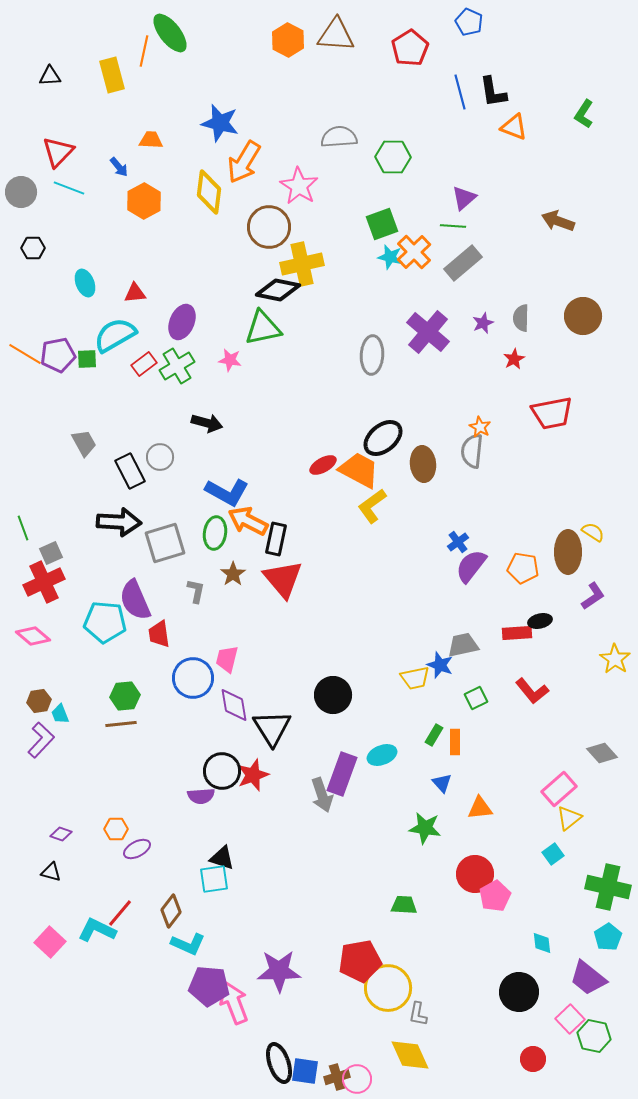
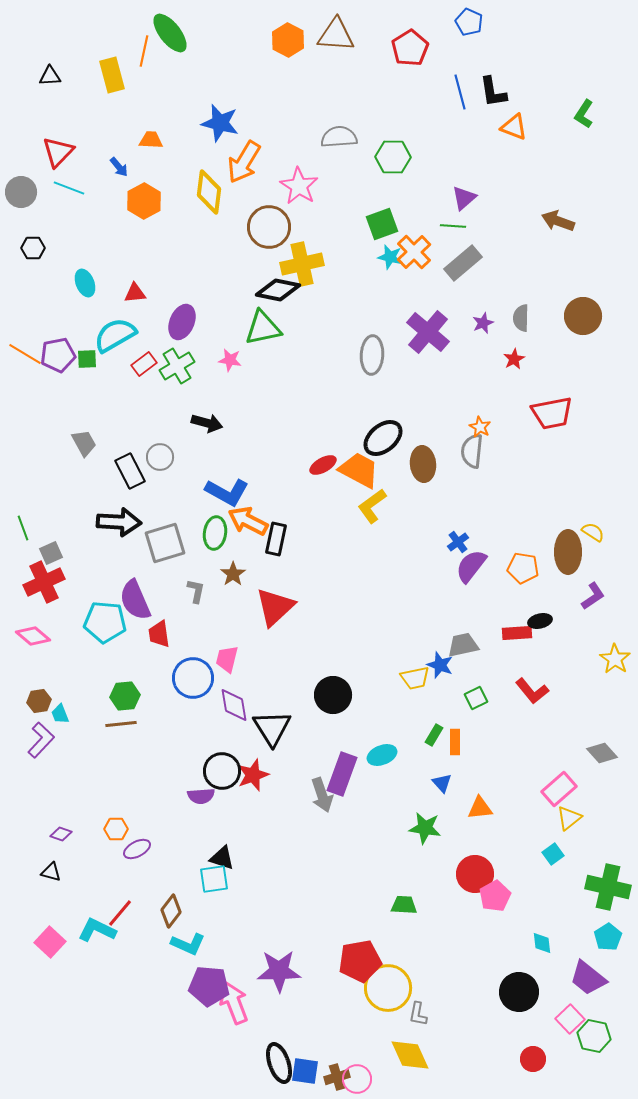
red triangle at (283, 579): moved 8 px left, 28 px down; rotated 27 degrees clockwise
